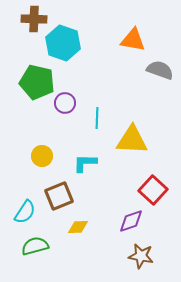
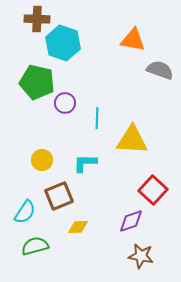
brown cross: moved 3 px right
yellow circle: moved 4 px down
